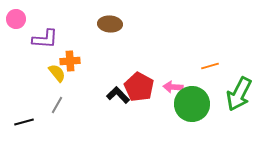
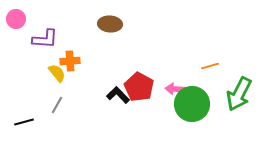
pink arrow: moved 2 px right, 2 px down
